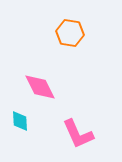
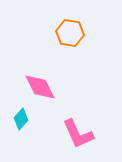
cyan diamond: moved 1 px right, 2 px up; rotated 45 degrees clockwise
